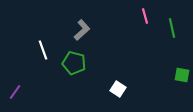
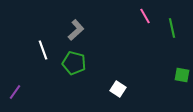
pink line: rotated 14 degrees counterclockwise
gray L-shape: moved 6 px left
